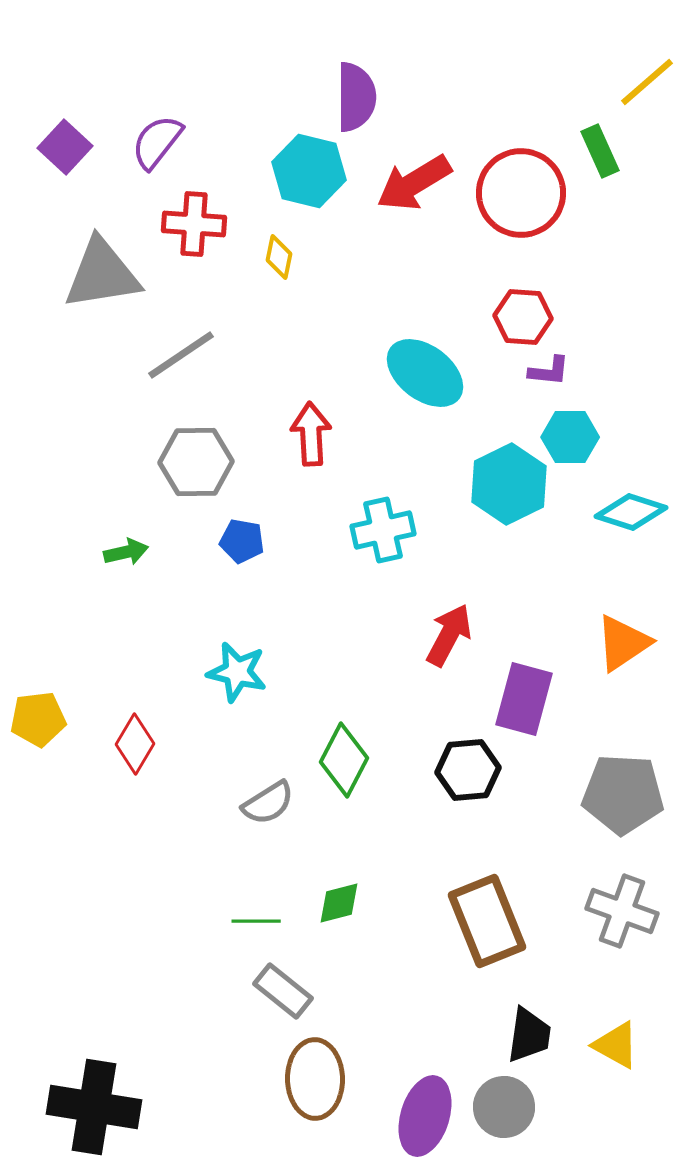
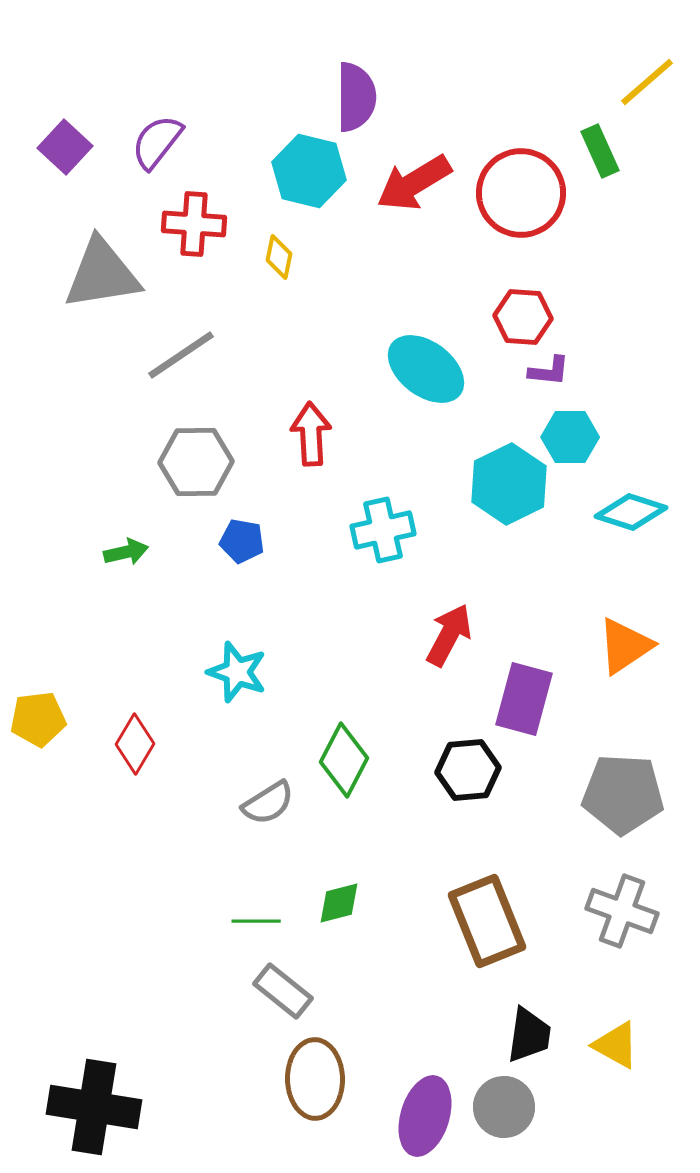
cyan ellipse at (425, 373): moved 1 px right, 4 px up
orange triangle at (623, 643): moved 2 px right, 3 px down
cyan star at (237, 672): rotated 6 degrees clockwise
